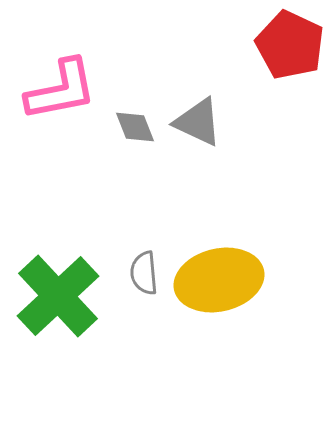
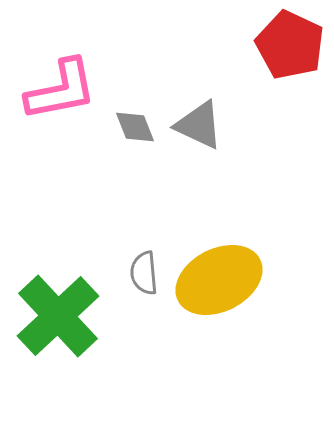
gray triangle: moved 1 px right, 3 px down
yellow ellipse: rotated 14 degrees counterclockwise
green cross: moved 20 px down
